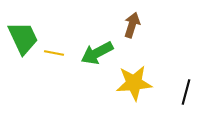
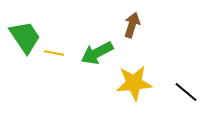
green trapezoid: moved 2 px right, 1 px up; rotated 9 degrees counterclockwise
black line: rotated 65 degrees counterclockwise
